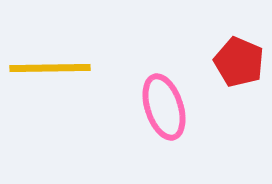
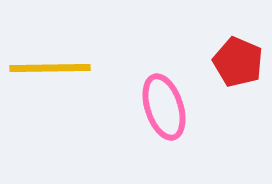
red pentagon: moved 1 px left
